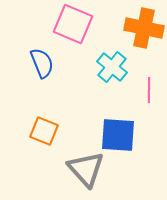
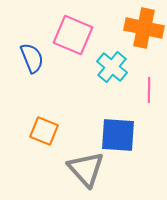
pink square: moved 11 px down
blue semicircle: moved 10 px left, 5 px up
